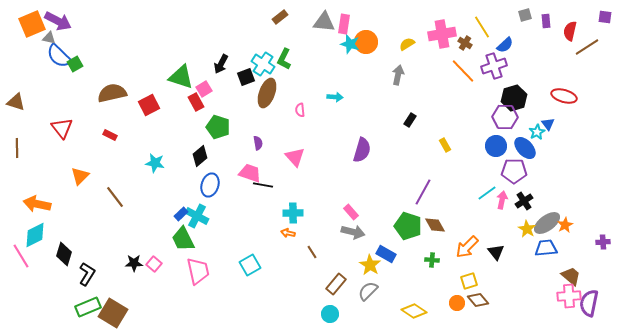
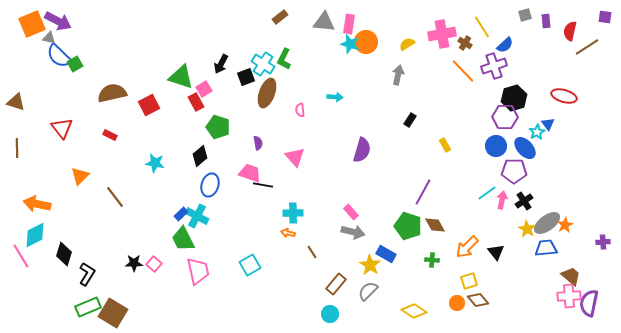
pink rectangle at (344, 24): moved 5 px right
